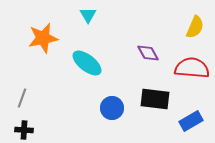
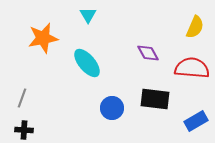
cyan ellipse: rotated 12 degrees clockwise
blue rectangle: moved 5 px right
